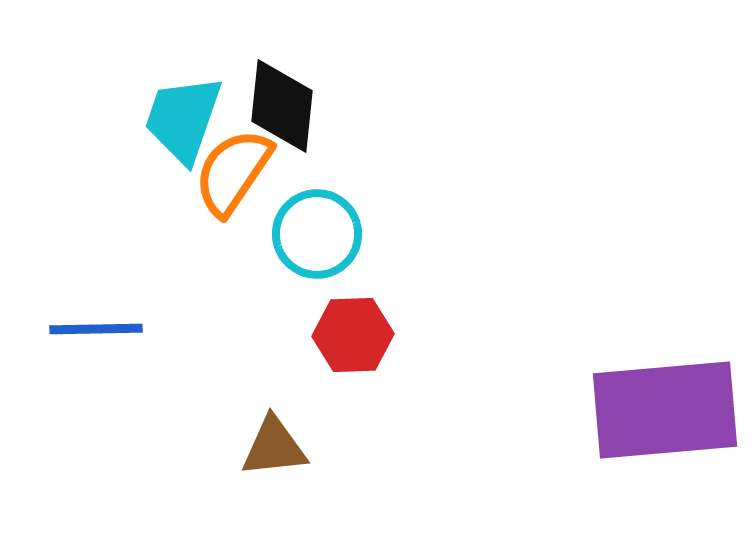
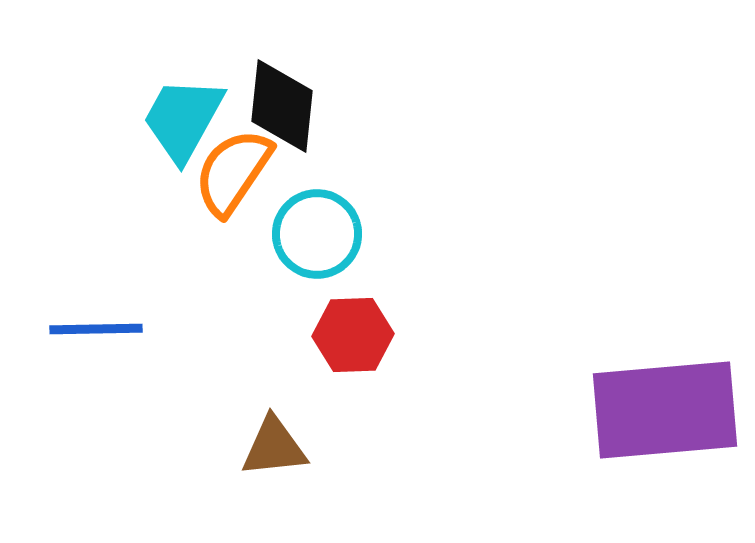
cyan trapezoid: rotated 10 degrees clockwise
